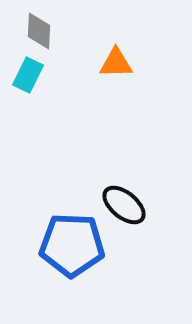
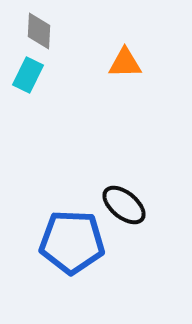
orange triangle: moved 9 px right
blue pentagon: moved 3 px up
